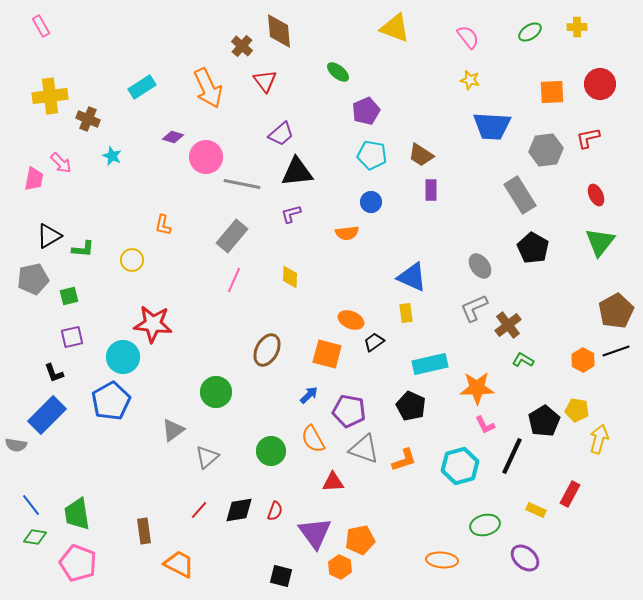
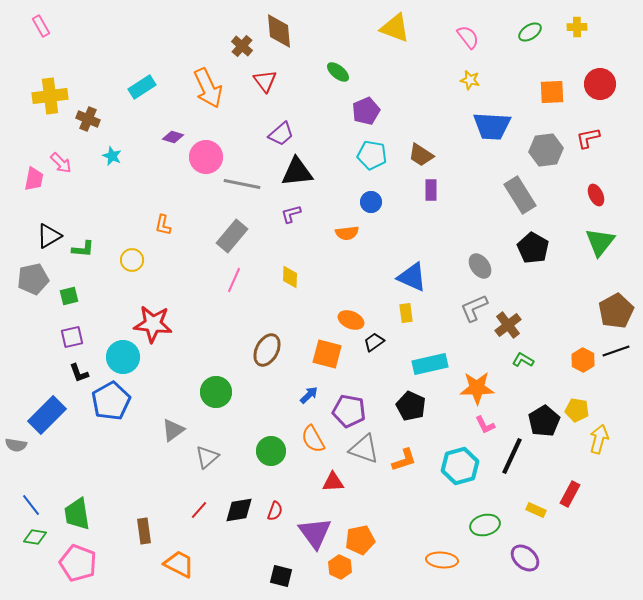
black L-shape at (54, 373): moved 25 px right
